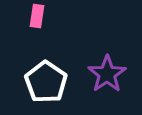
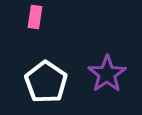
pink rectangle: moved 2 px left, 1 px down
